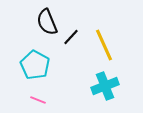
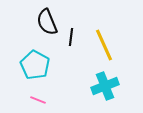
black line: rotated 36 degrees counterclockwise
